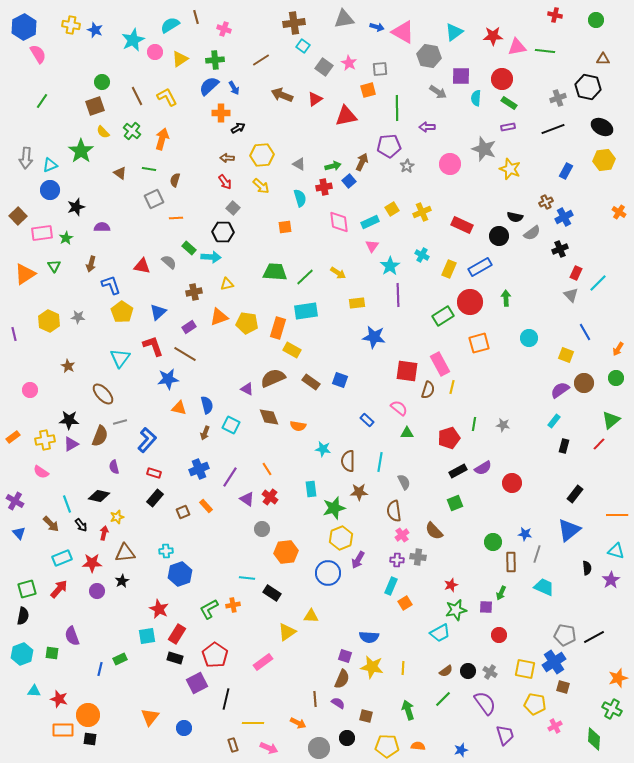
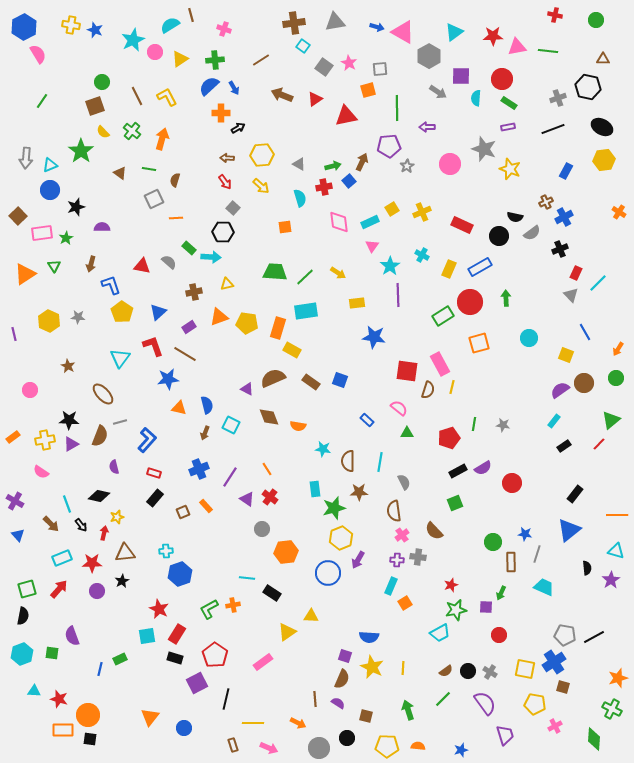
brown line at (196, 17): moved 5 px left, 2 px up
gray triangle at (344, 19): moved 9 px left, 3 px down
green line at (545, 51): moved 3 px right
gray hexagon at (429, 56): rotated 20 degrees clockwise
black rectangle at (564, 446): rotated 40 degrees clockwise
cyan rectangle at (311, 489): moved 4 px right
blue triangle at (19, 533): moved 1 px left, 2 px down
yellow star at (372, 667): rotated 15 degrees clockwise
